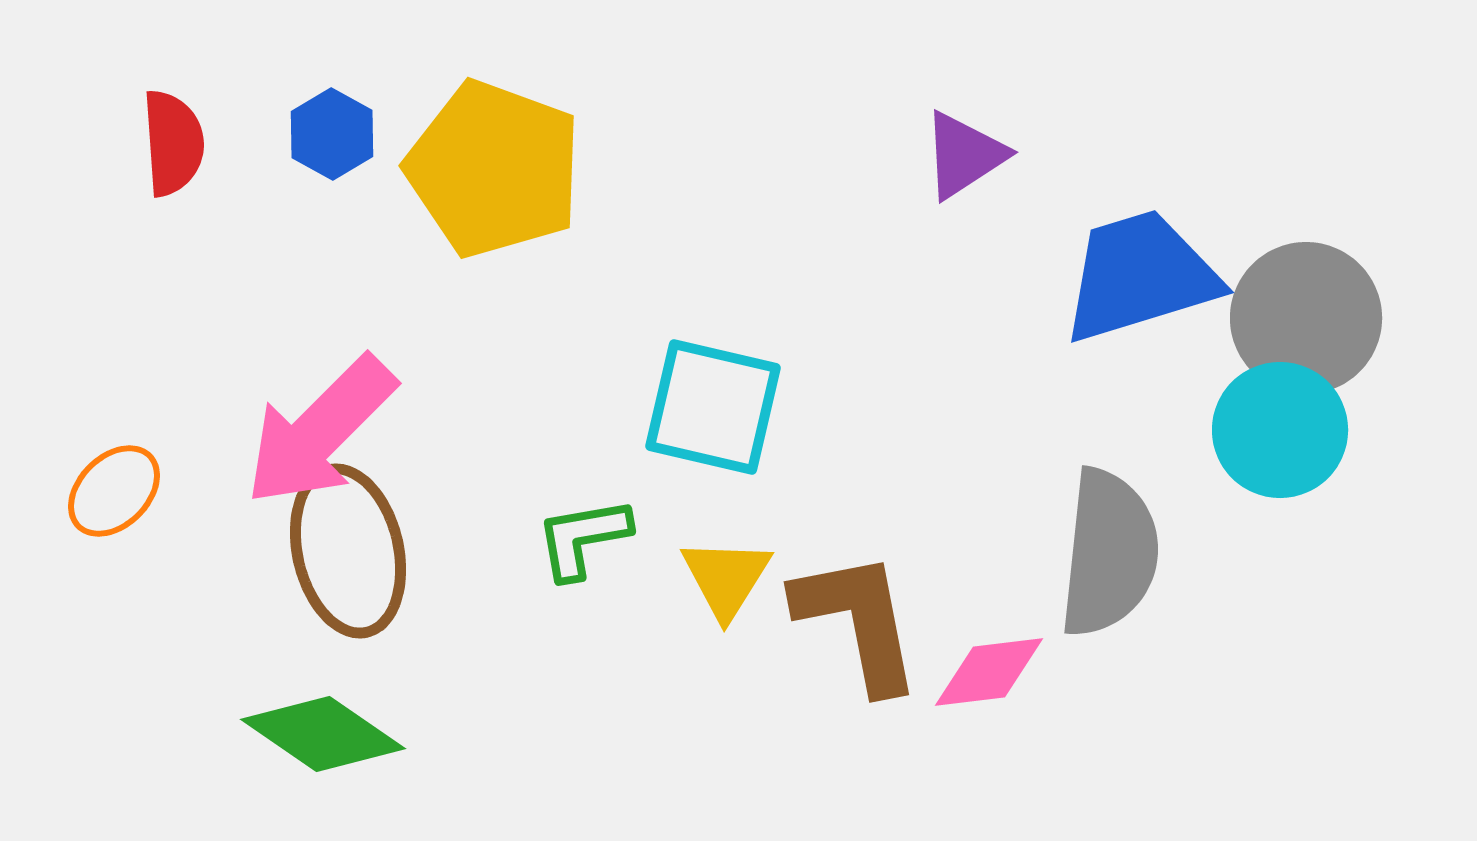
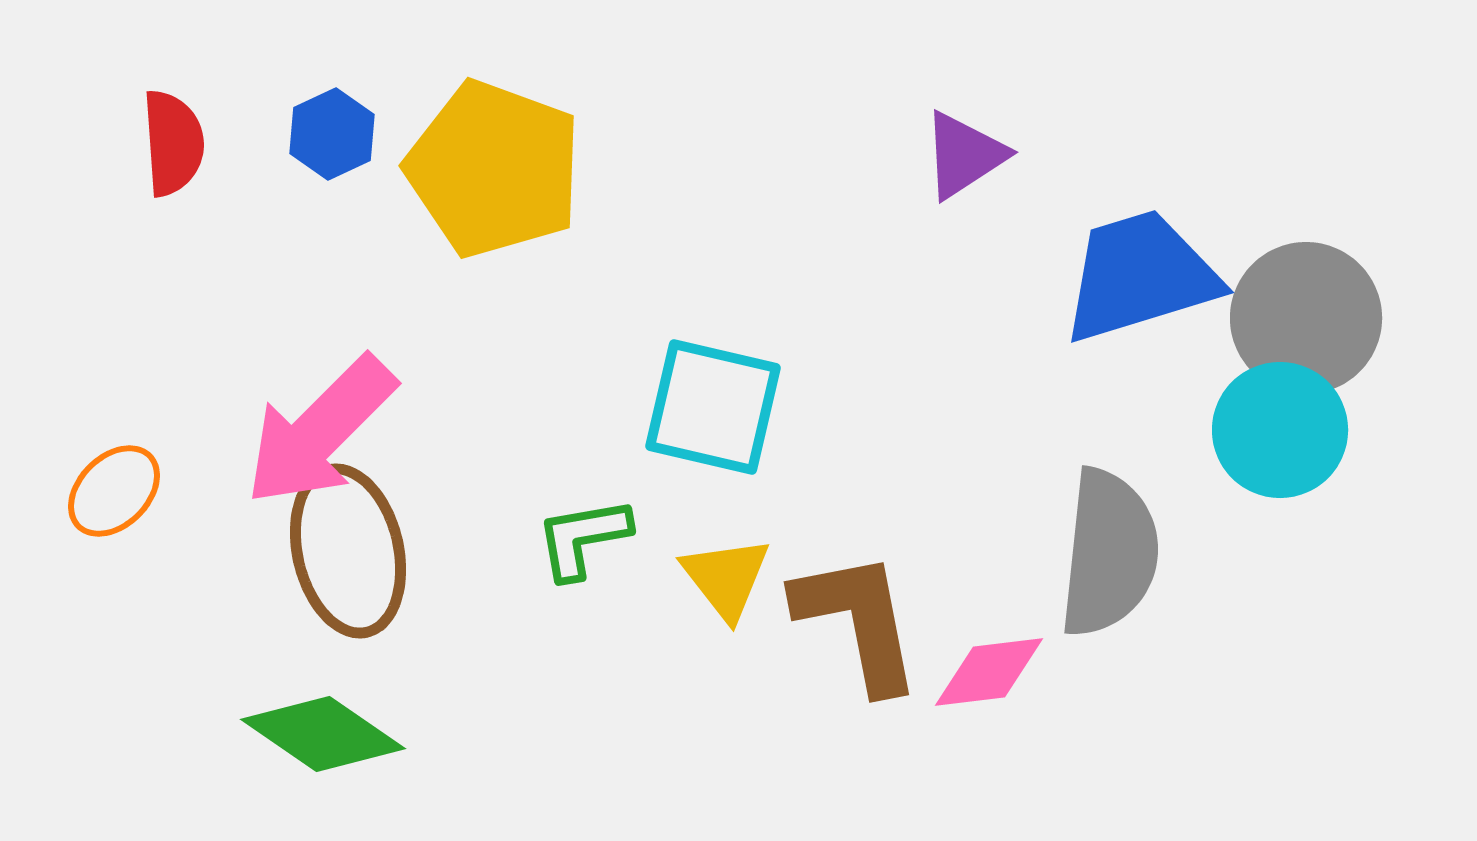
blue hexagon: rotated 6 degrees clockwise
yellow triangle: rotated 10 degrees counterclockwise
